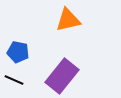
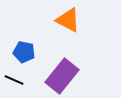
orange triangle: rotated 40 degrees clockwise
blue pentagon: moved 6 px right
